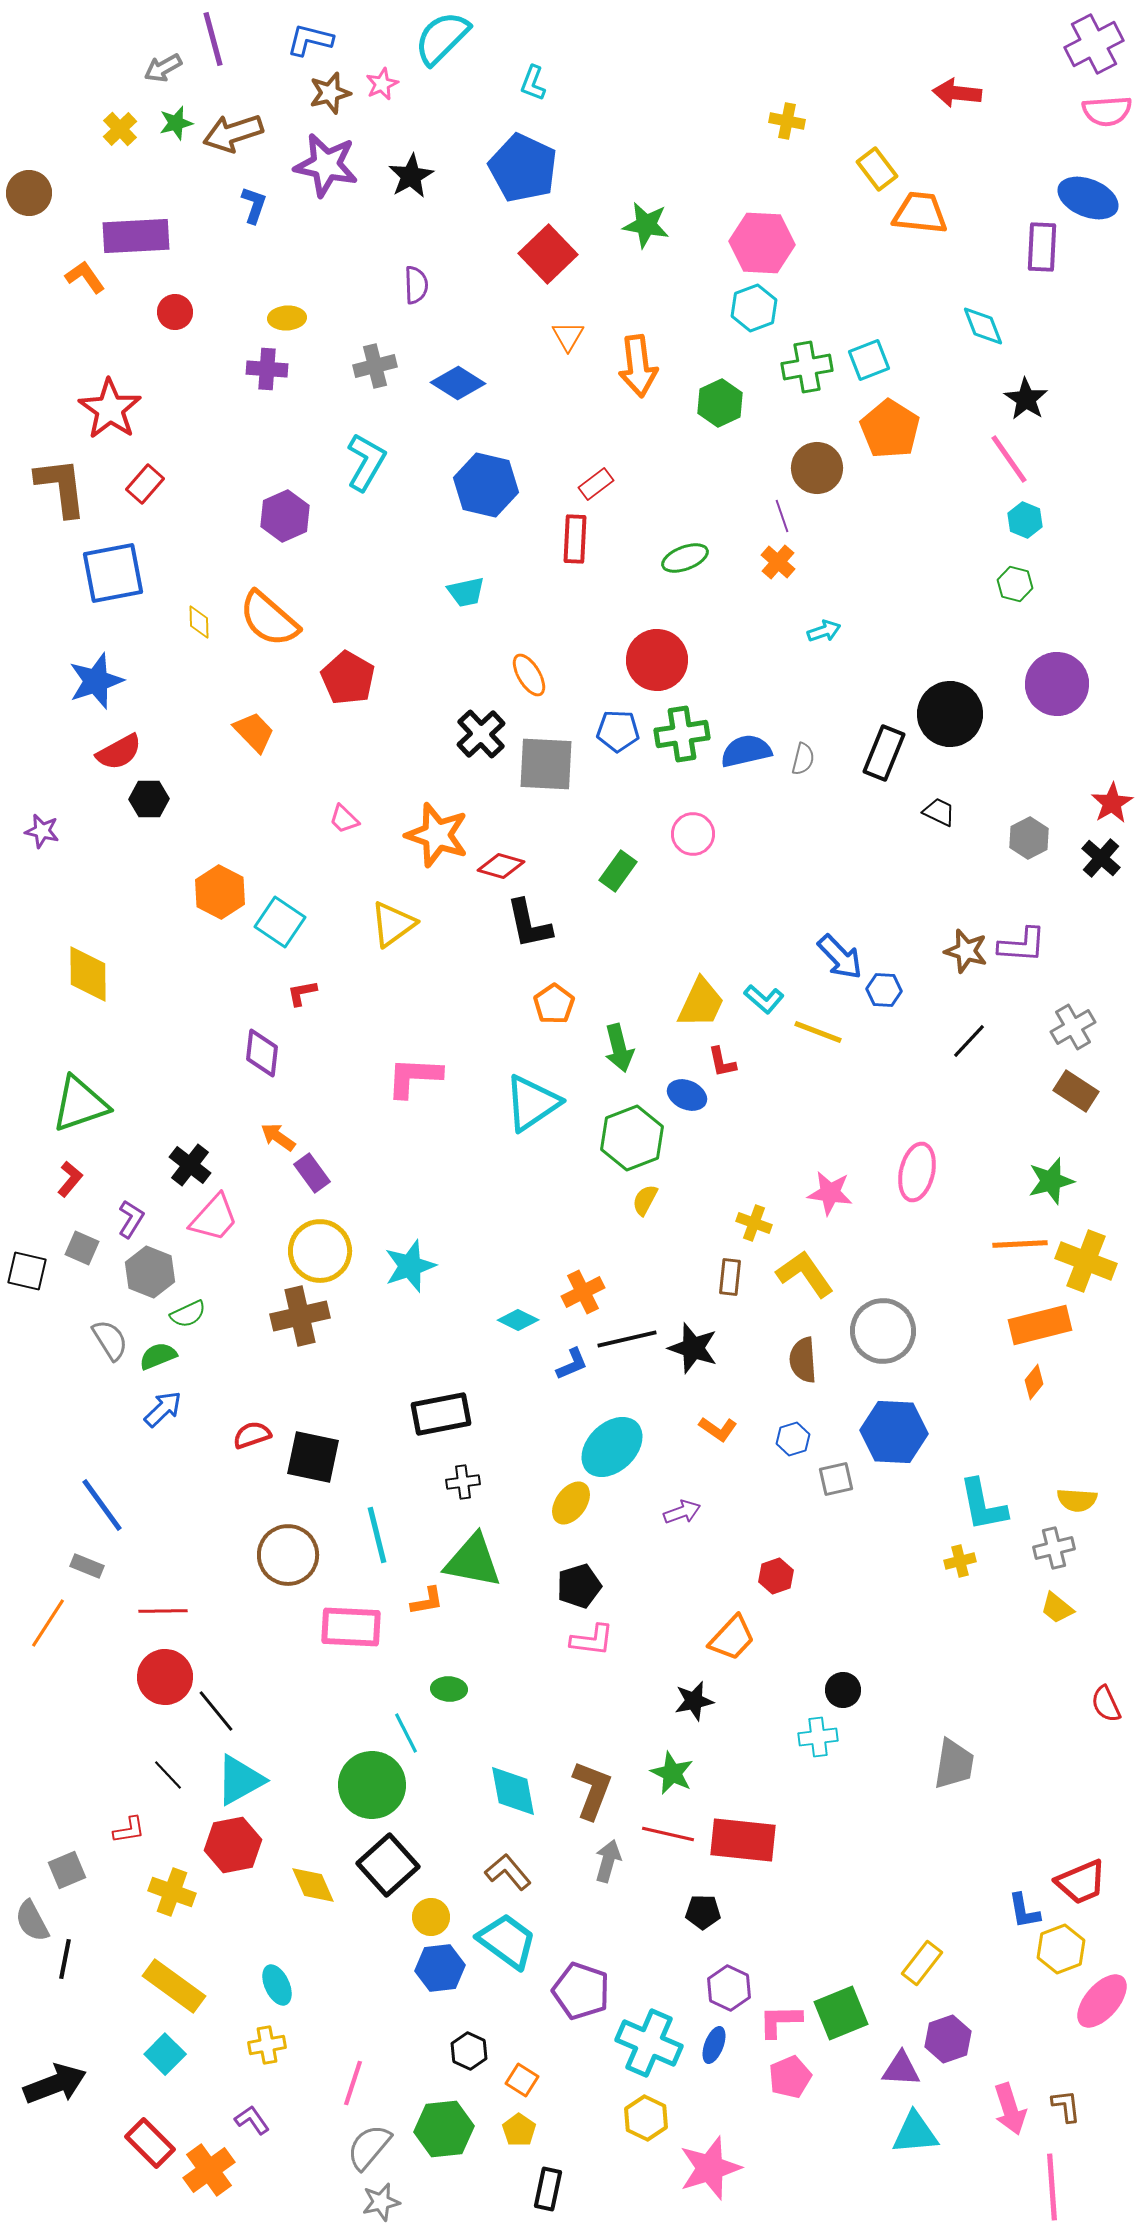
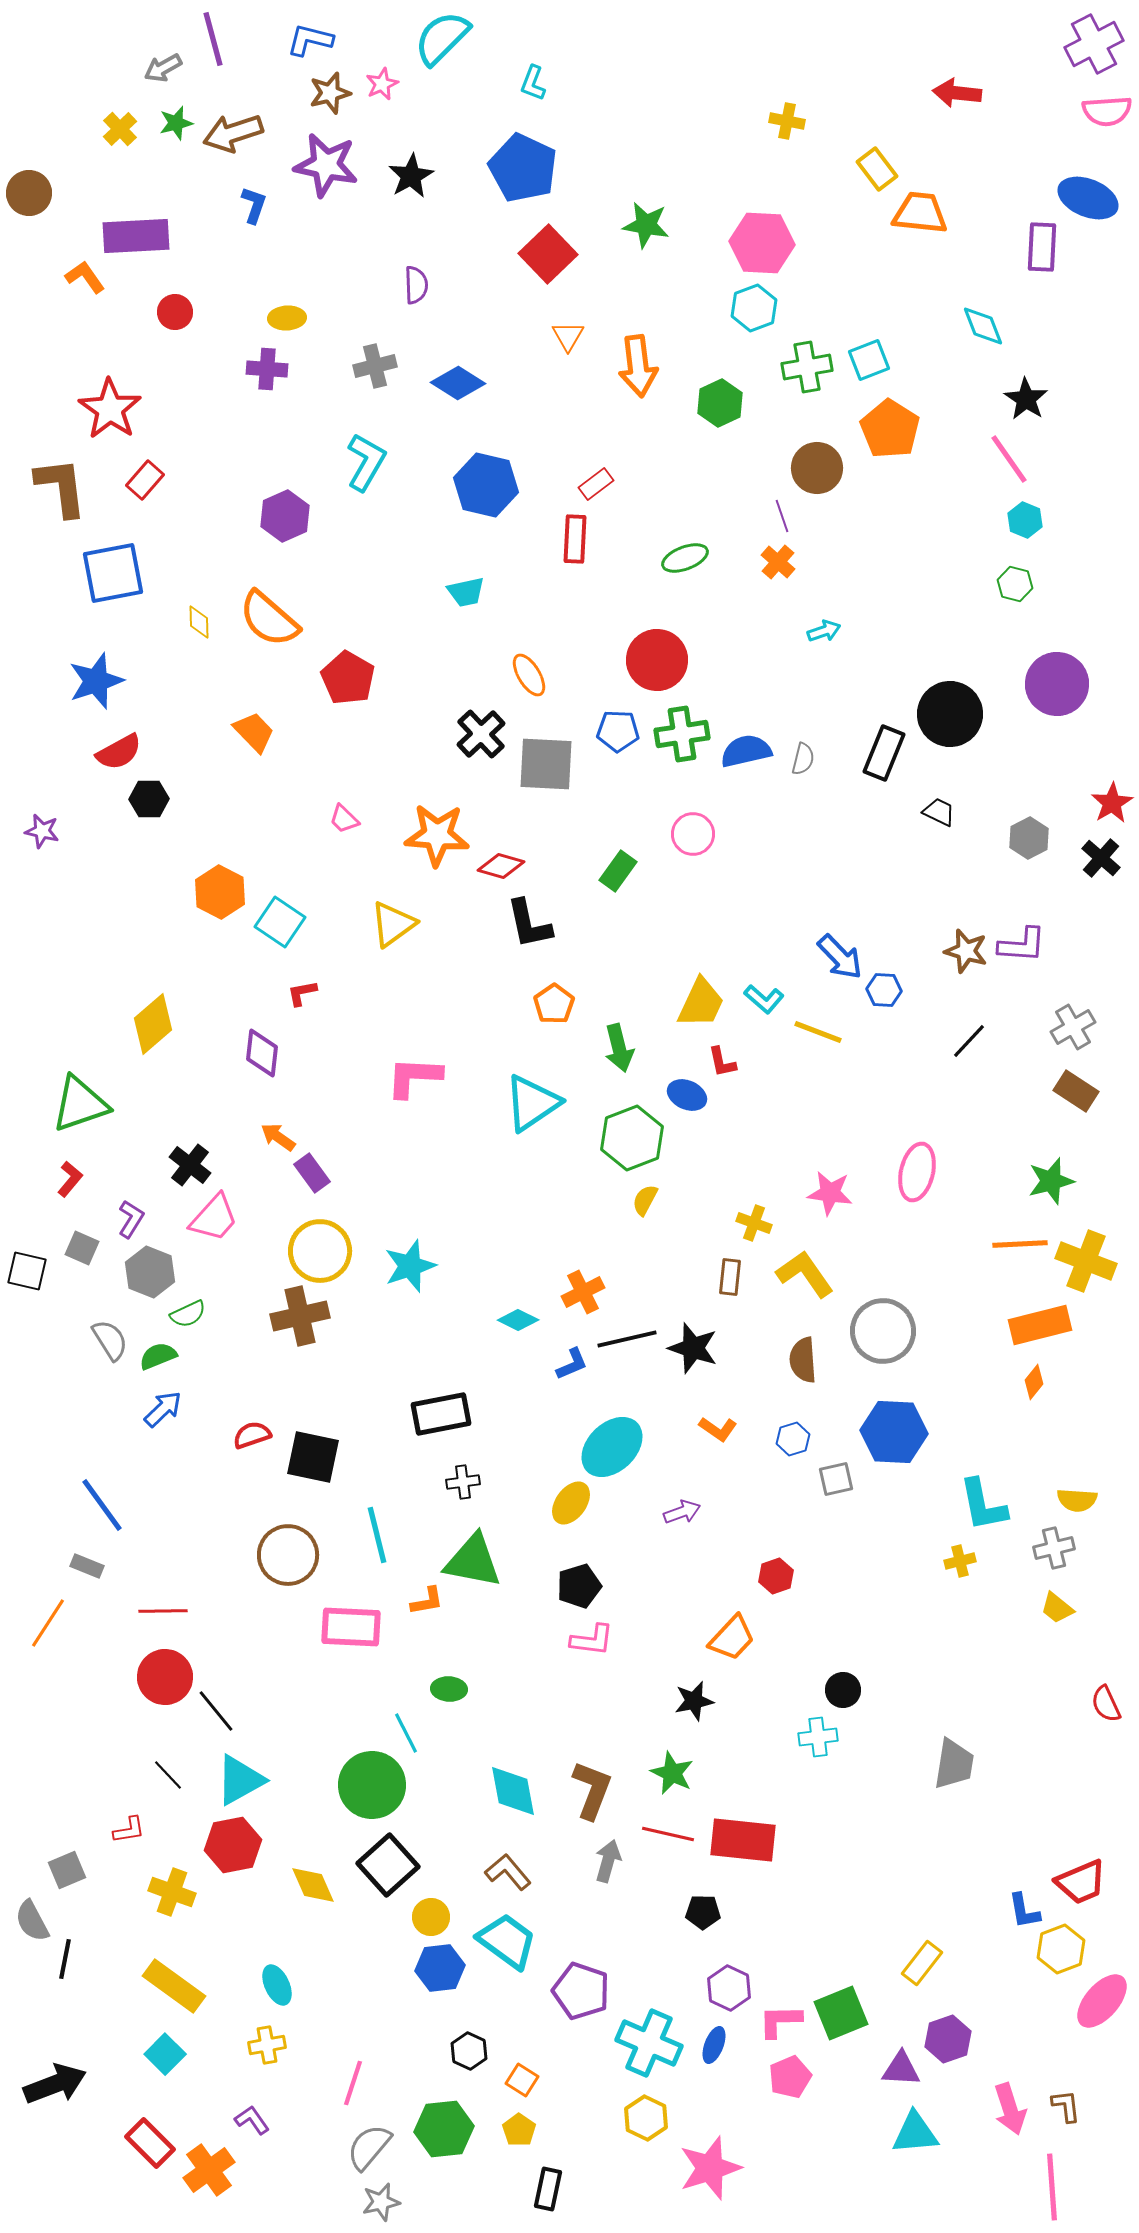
red rectangle at (145, 484): moved 4 px up
orange star at (437, 835): rotated 14 degrees counterclockwise
yellow diamond at (88, 974): moved 65 px right, 50 px down; rotated 50 degrees clockwise
